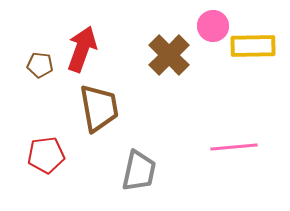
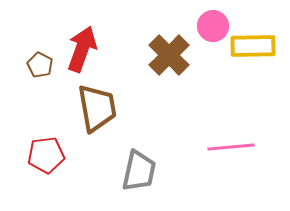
brown pentagon: rotated 20 degrees clockwise
brown trapezoid: moved 2 px left
pink line: moved 3 px left
